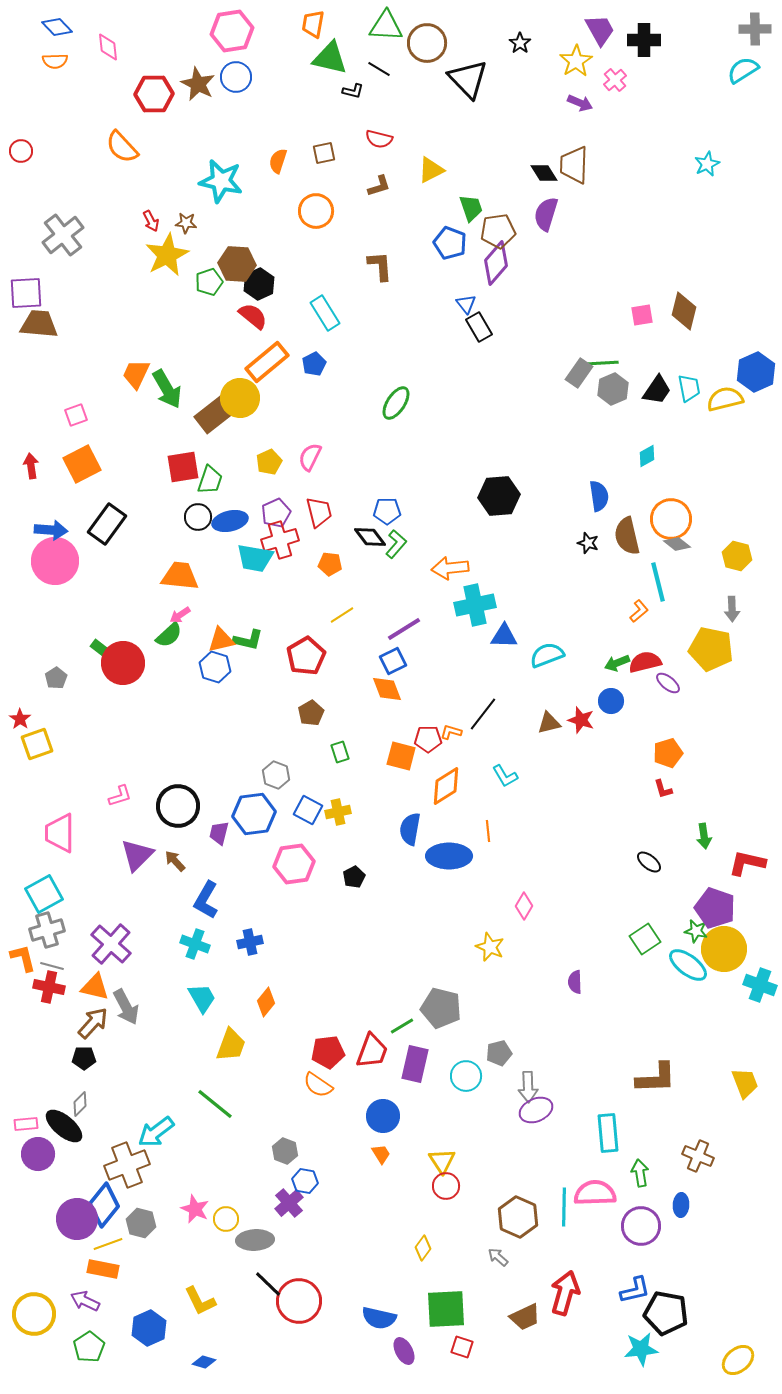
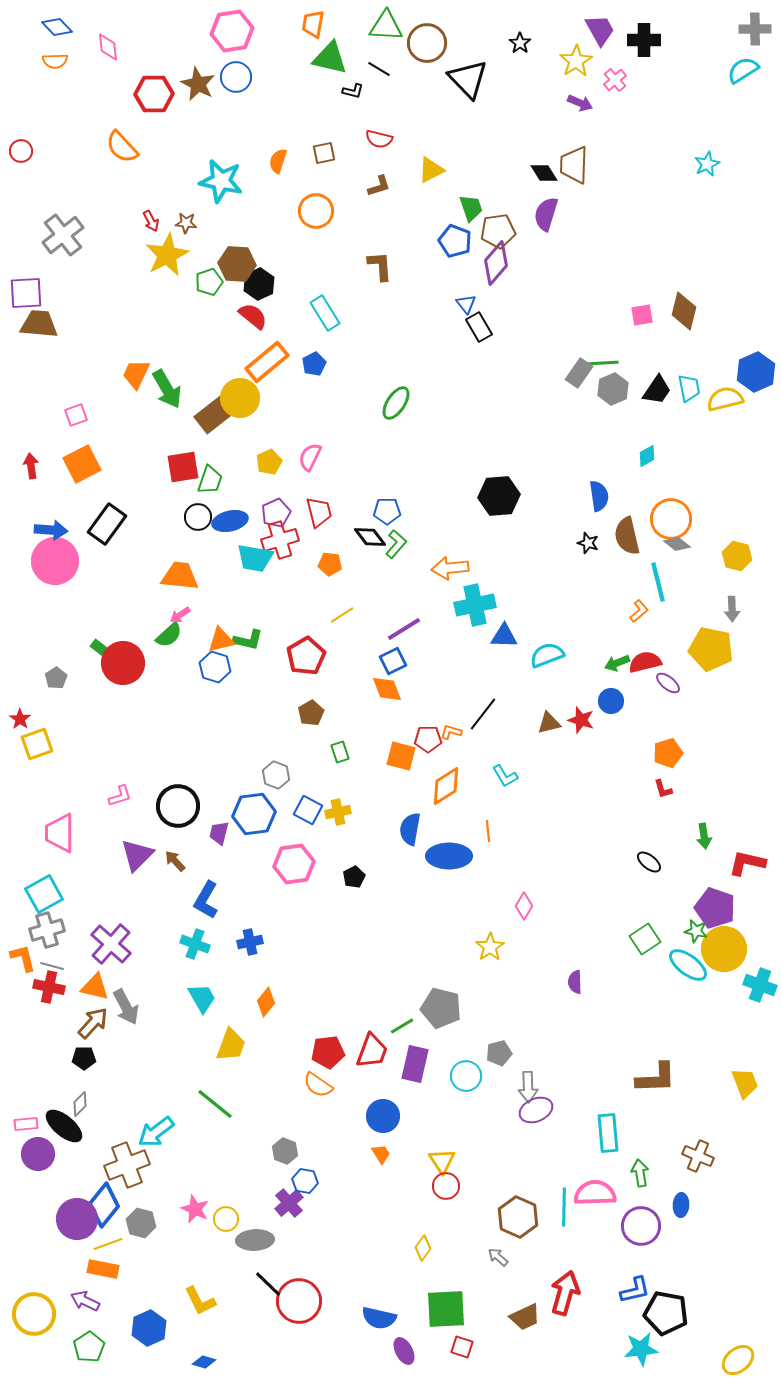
blue pentagon at (450, 243): moved 5 px right, 2 px up
yellow star at (490, 947): rotated 16 degrees clockwise
